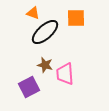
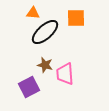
orange triangle: rotated 16 degrees counterclockwise
